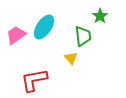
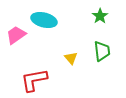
cyan ellipse: moved 7 px up; rotated 70 degrees clockwise
green trapezoid: moved 19 px right, 15 px down
